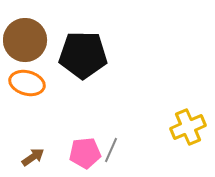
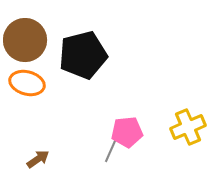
black pentagon: rotated 15 degrees counterclockwise
pink pentagon: moved 42 px right, 21 px up
brown arrow: moved 5 px right, 2 px down
